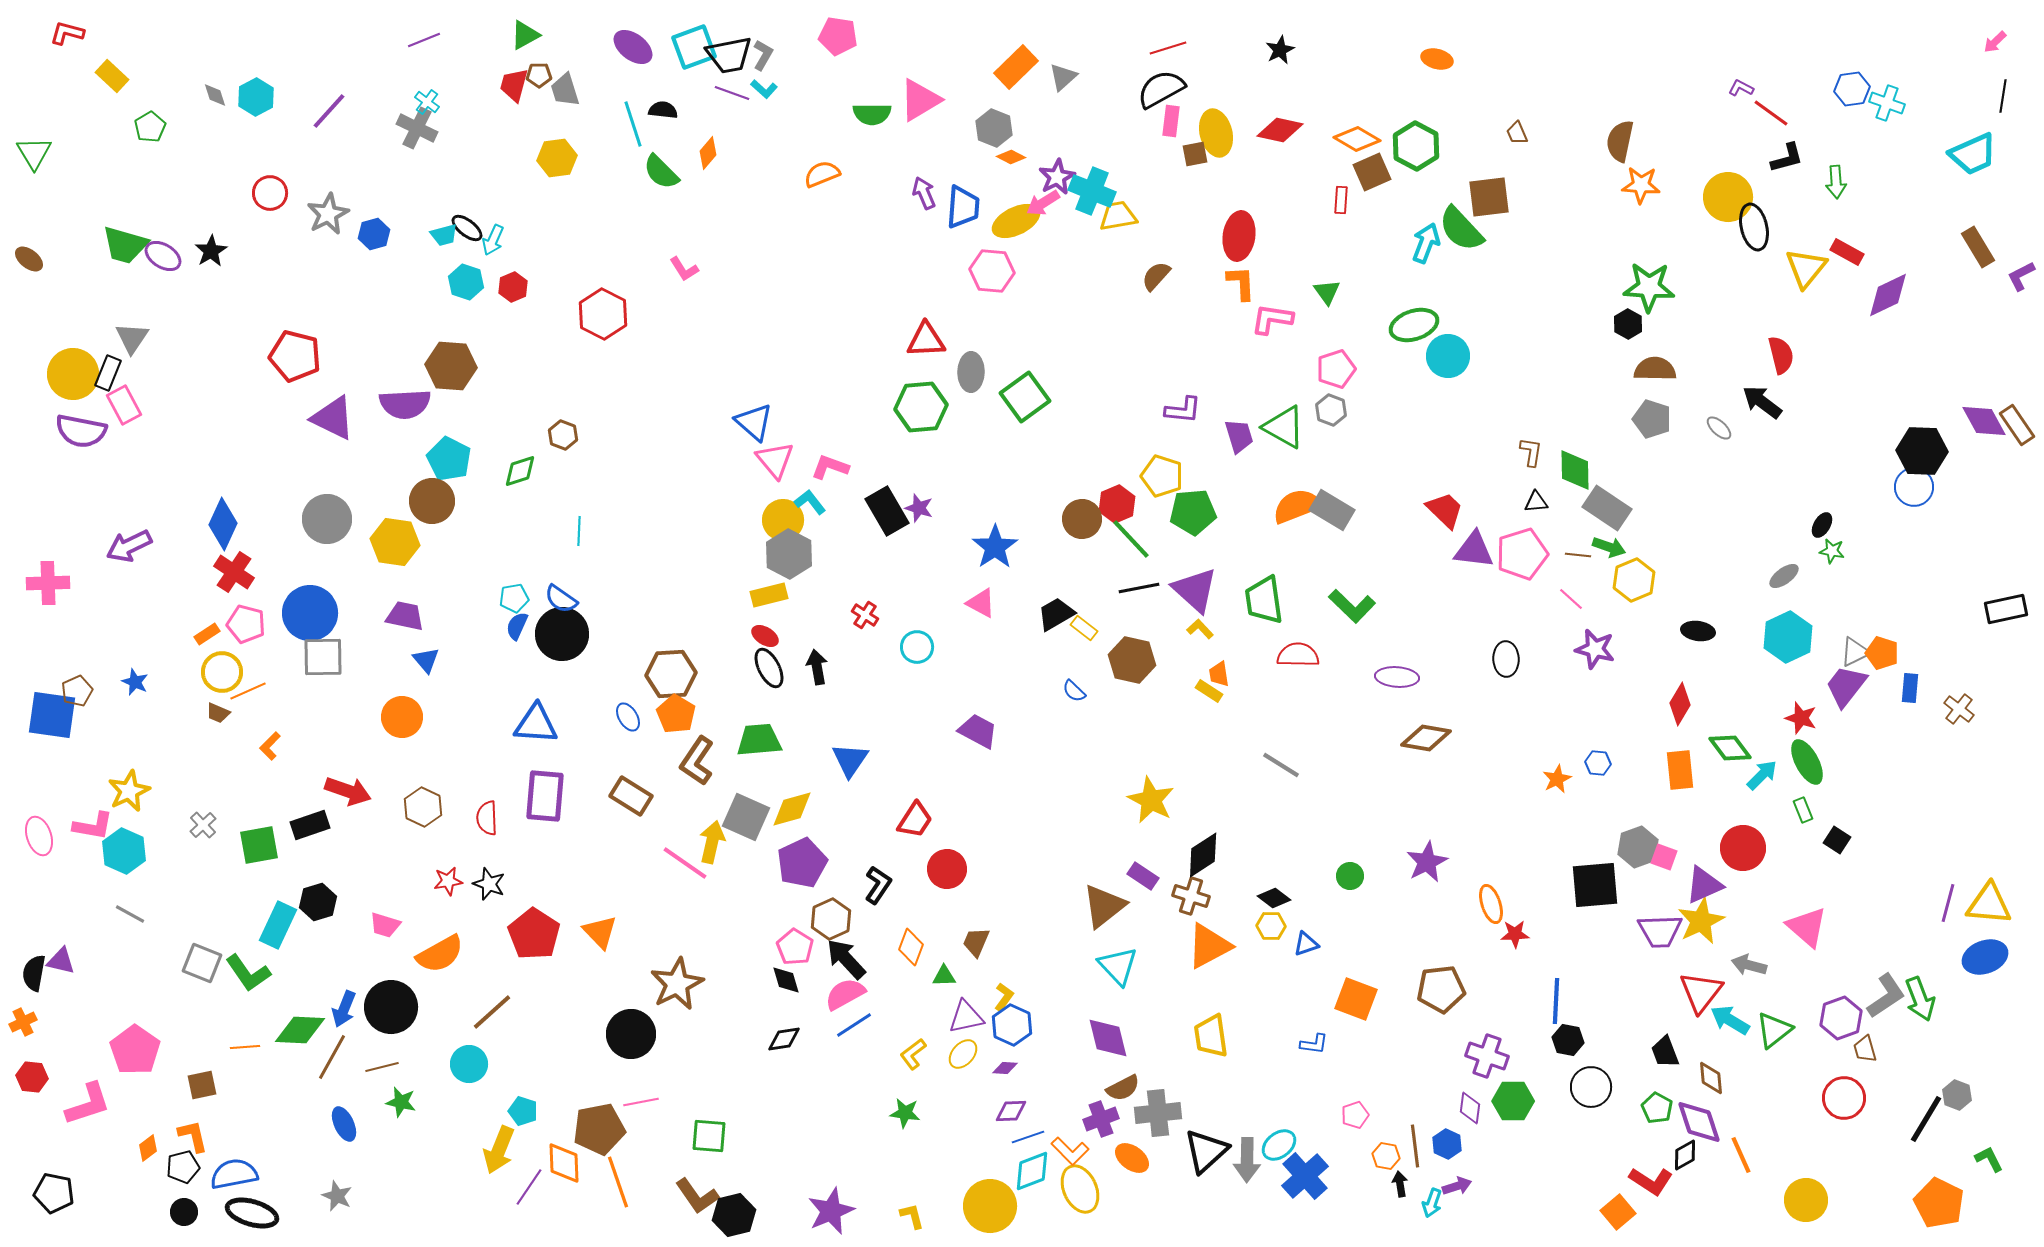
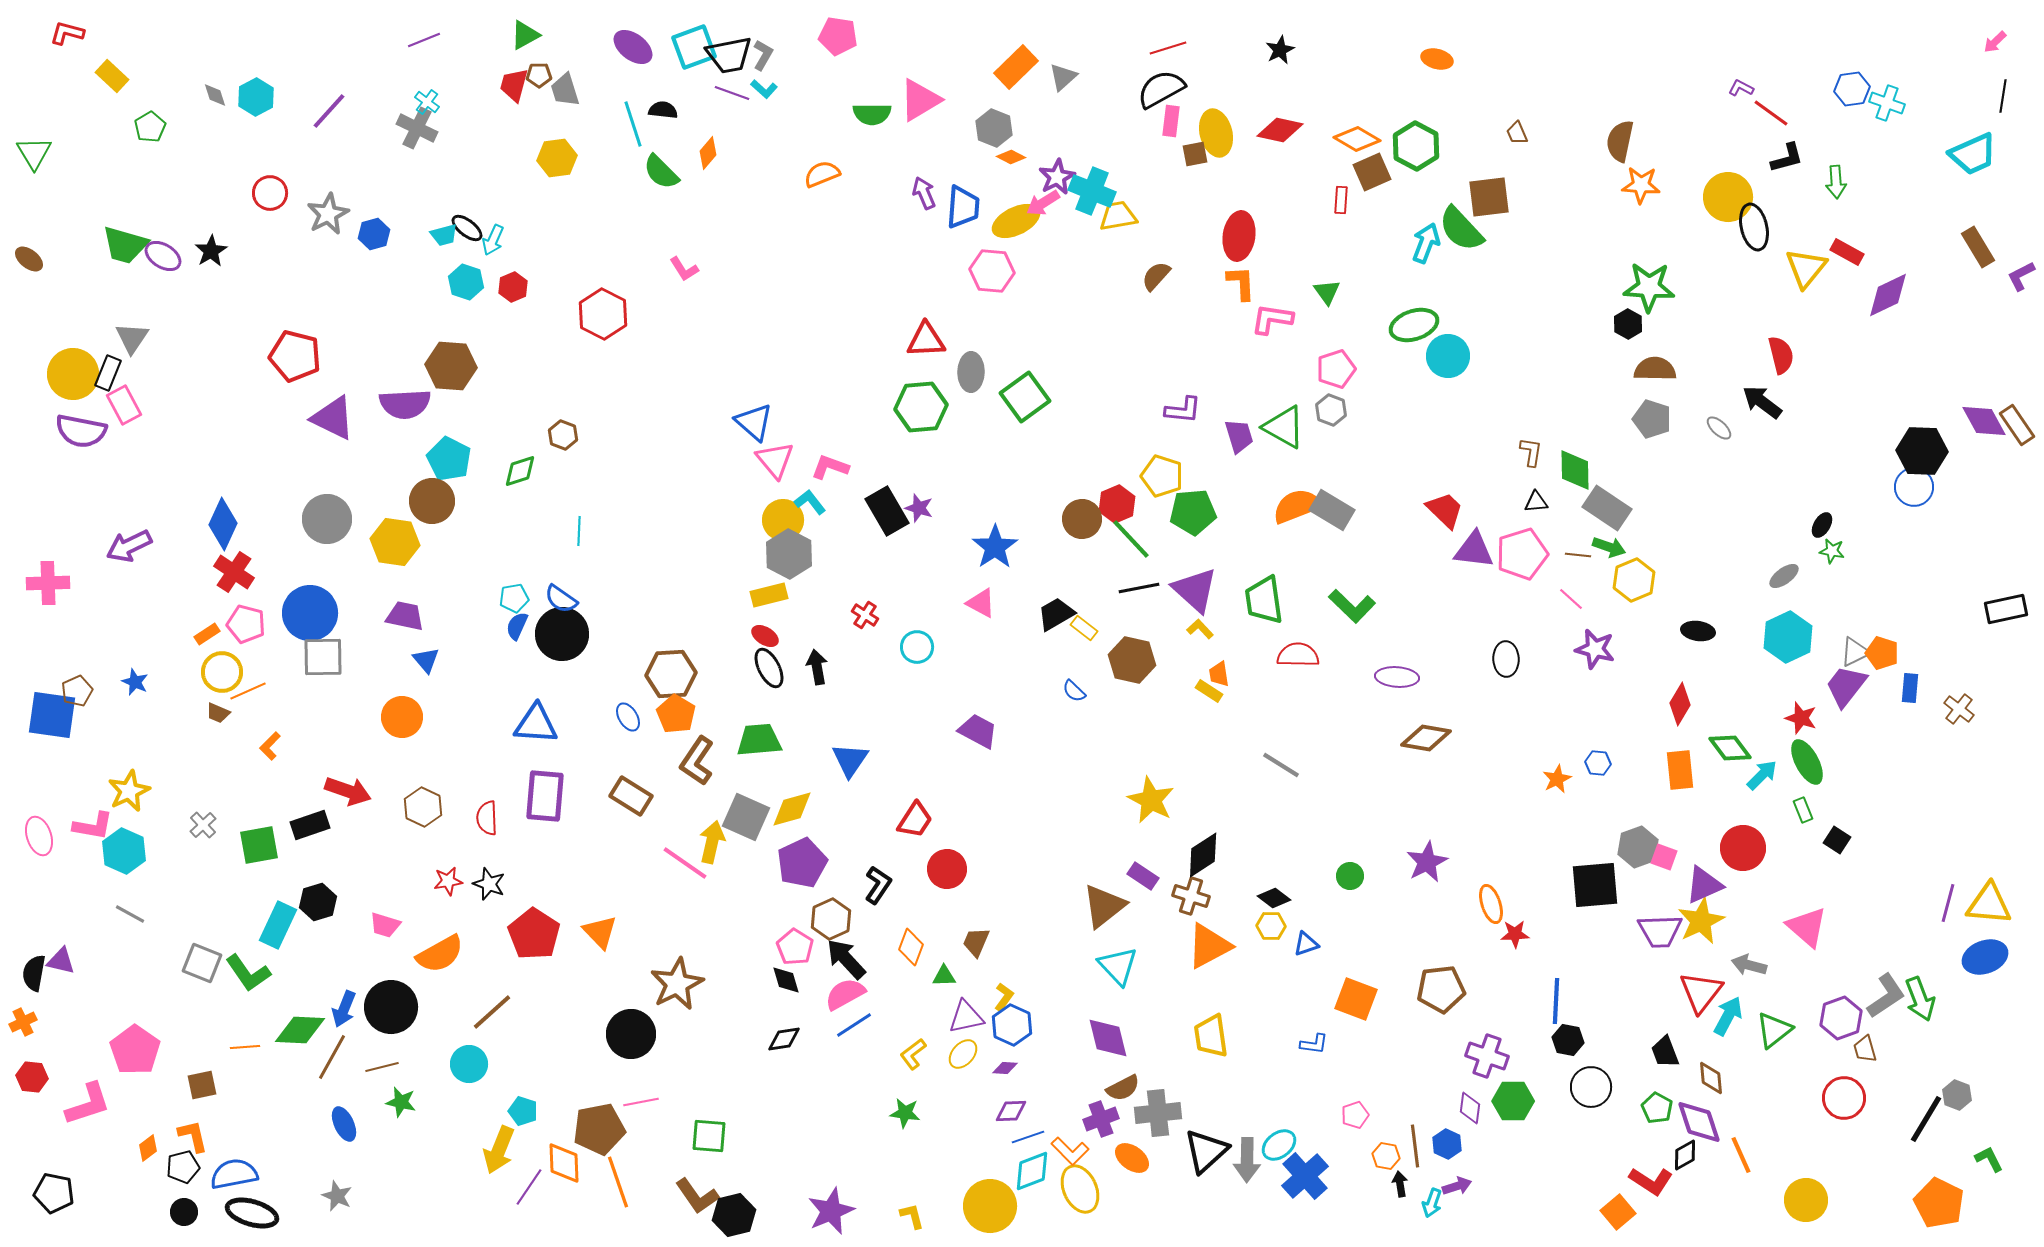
cyan arrow at (1730, 1020): moved 2 px left, 4 px up; rotated 87 degrees clockwise
